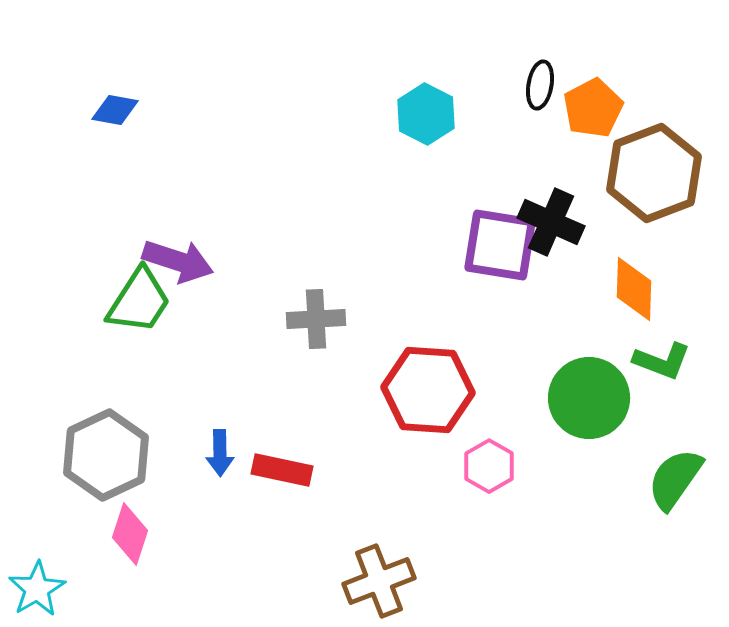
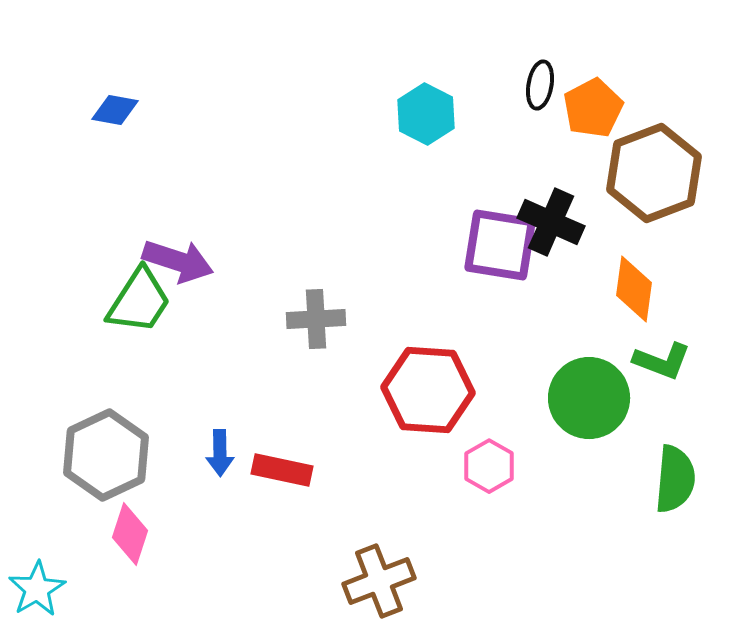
orange diamond: rotated 6 degrees clockwise
green semicircle: rotated 150 degrees clockwise
